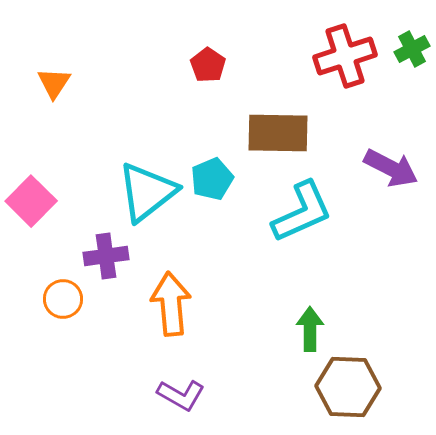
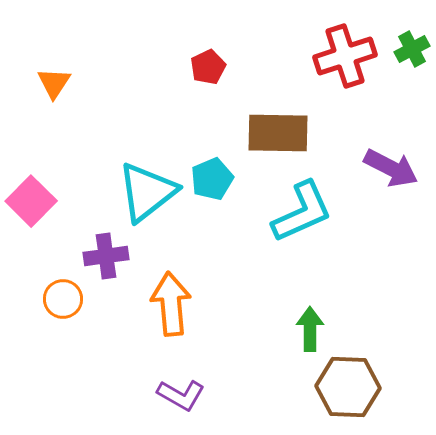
red pentagon: moved 2 px down; rotated 12 degrees clockwise
